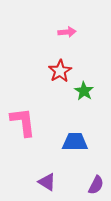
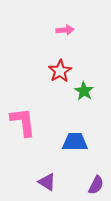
pink arrow: moved 2 px left, 2 px up
